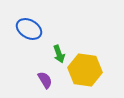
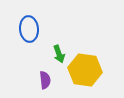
blue ellipse: rotated 55 degrees clockwise
purple semicircle: rotated 24 degrees clockwise
